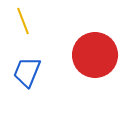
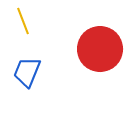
red circle: moved 5 px right, 6 px up
